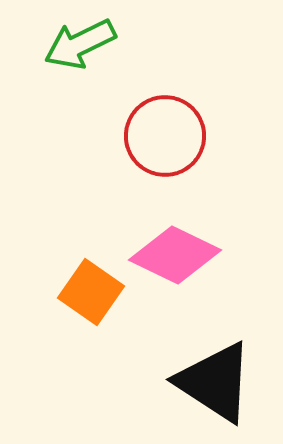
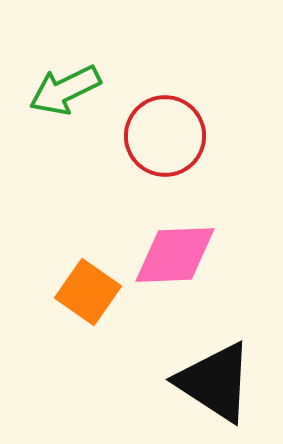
green arrow: moved 15 px left, 46 px down
pink diamond: rotated 28 degrees counterclockwise
orange square: moved 3 px left
